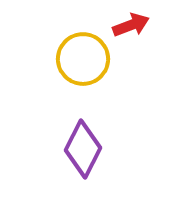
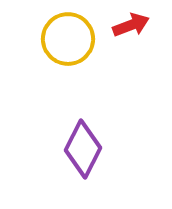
yellow circle: moved 15 px left, 20 px up
